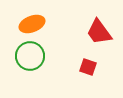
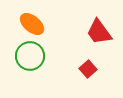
orange ellipse: rotated 60 degrees clockwise
red square: moved 2 px down; rotated 30 degrees clockwise
